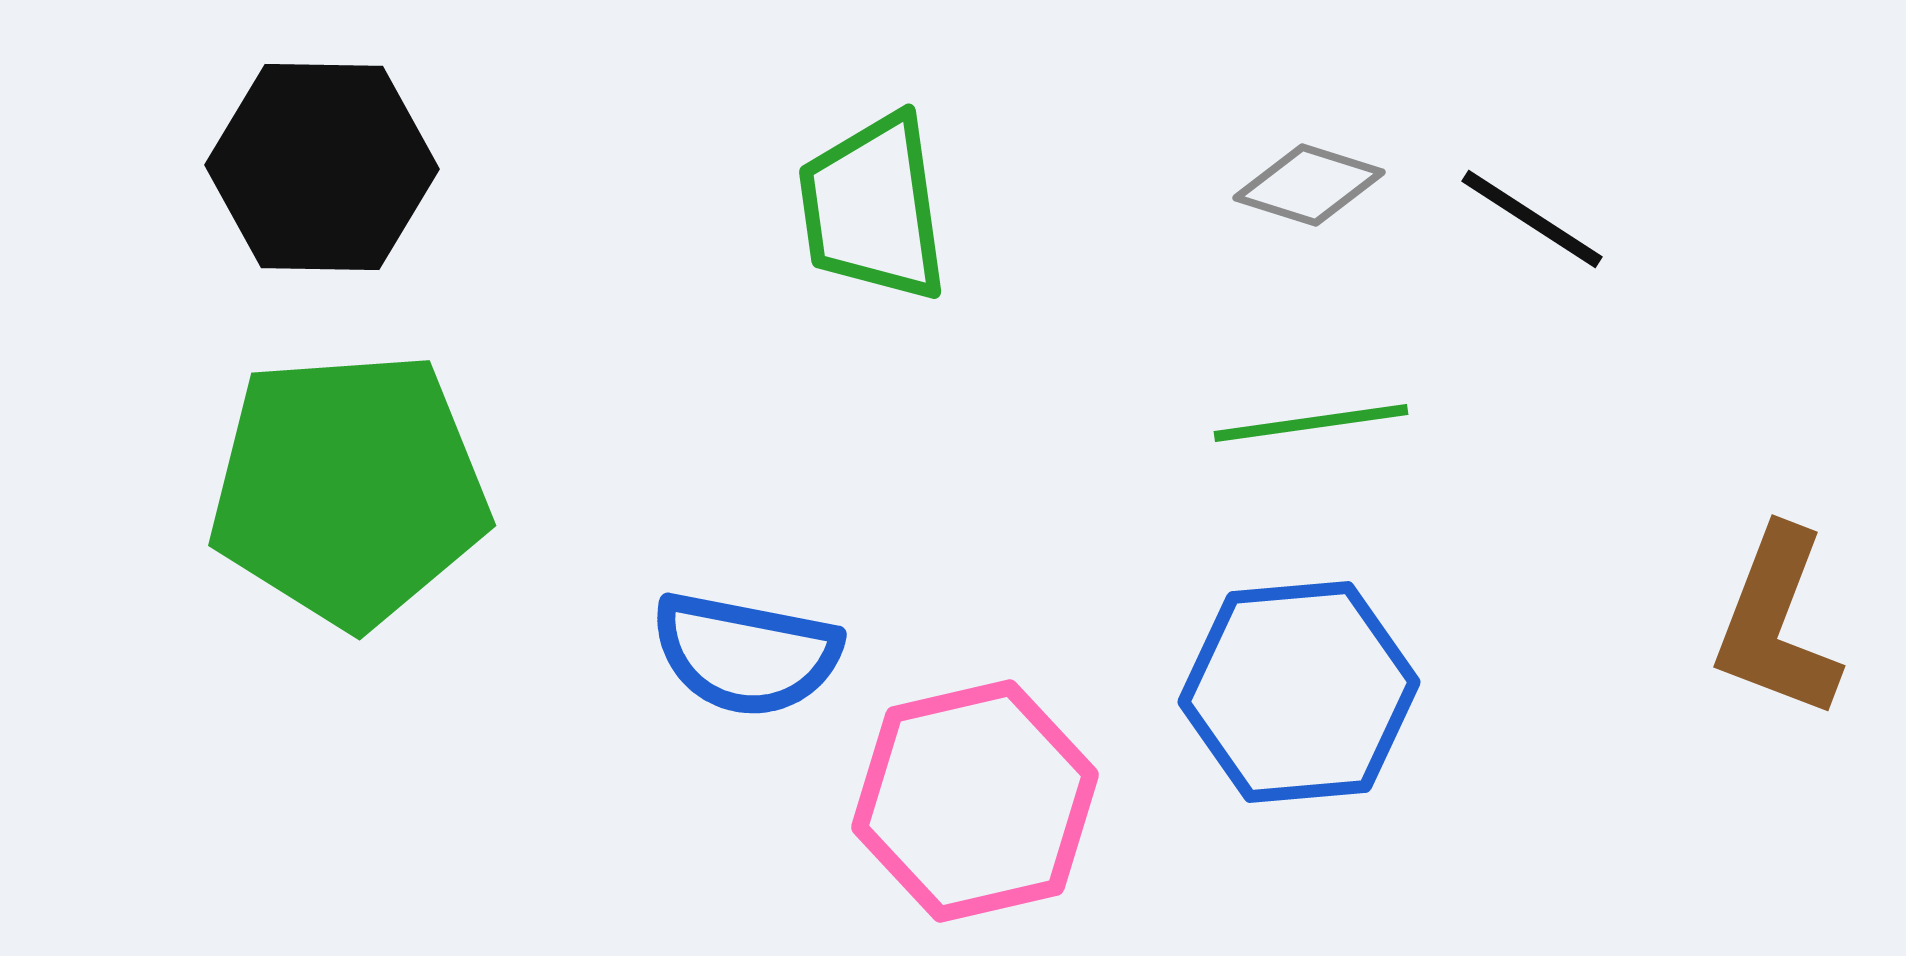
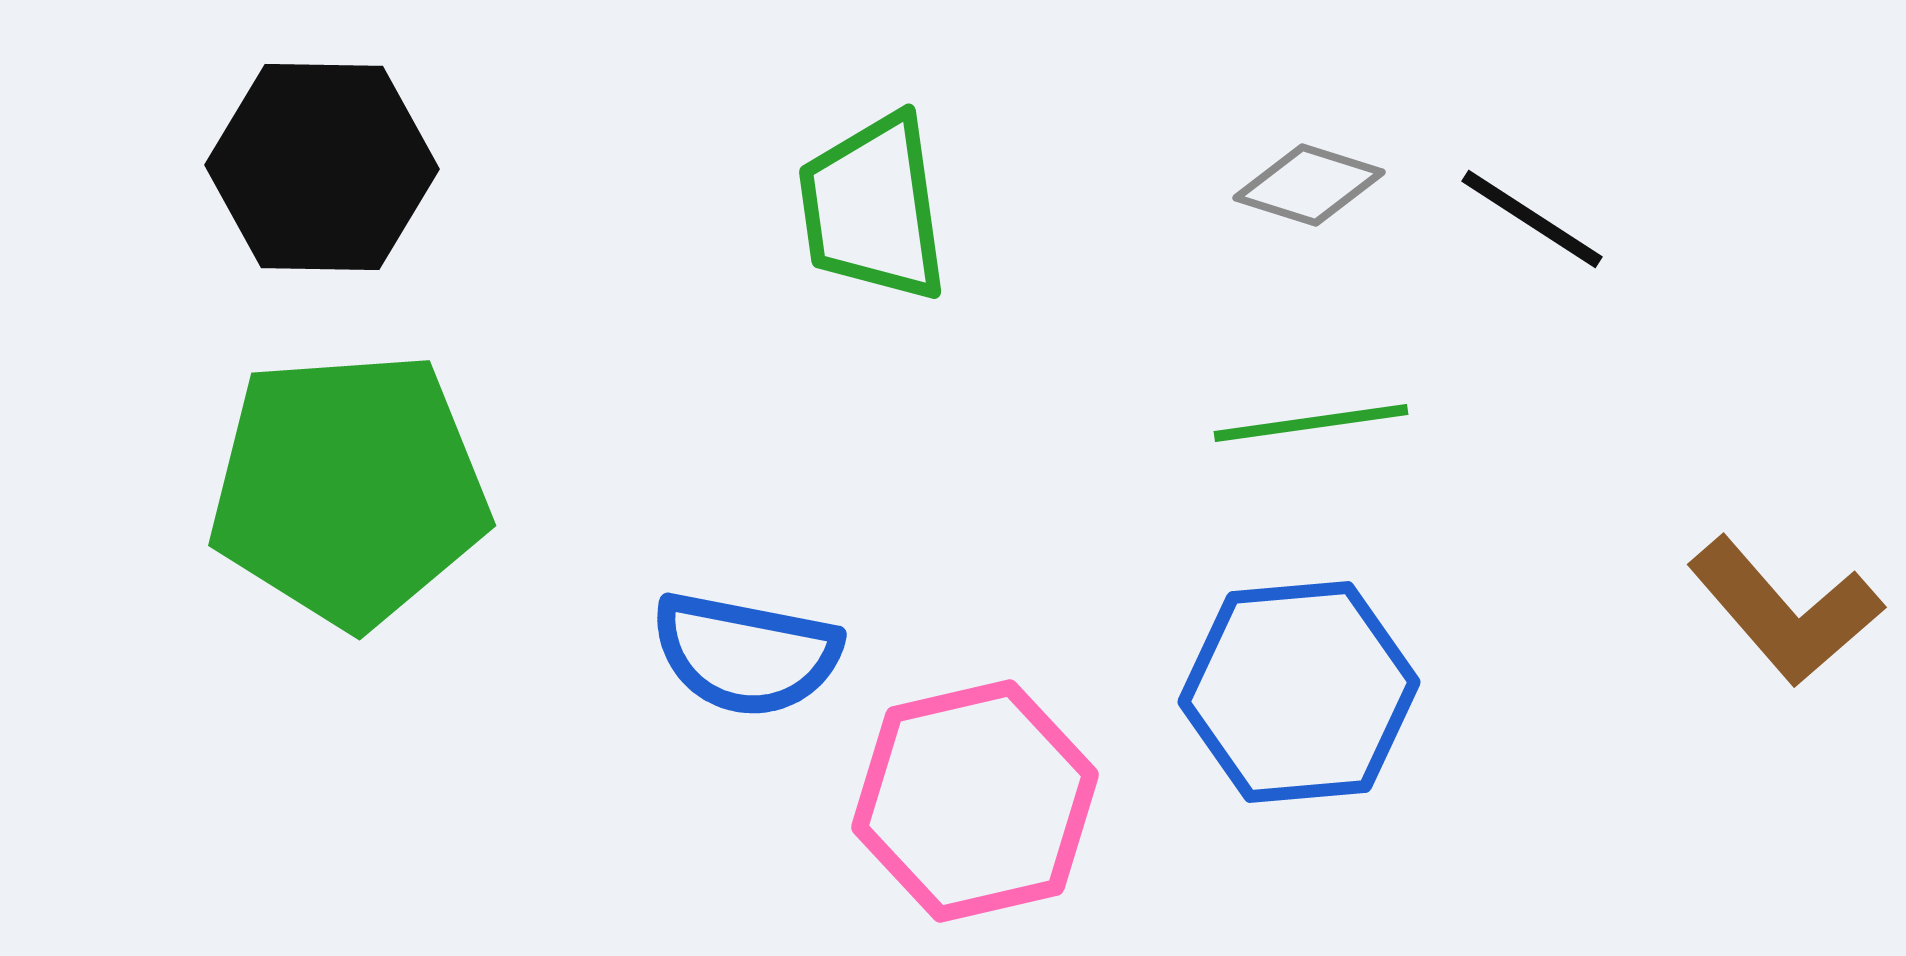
brown L-shape: moved 8 px right, 12 px up; rotated 62 degrees counterclockwise
